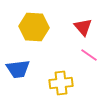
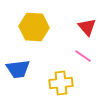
red triangle: moved 4 px right
pink line: moved 6 px left, 1 px down
